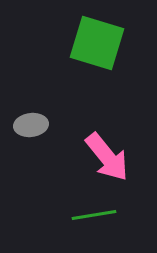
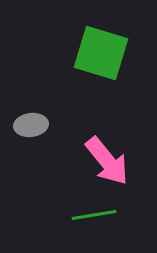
green square: moved 4 px right, 10 px down
pink arrow: moved 4 px down
